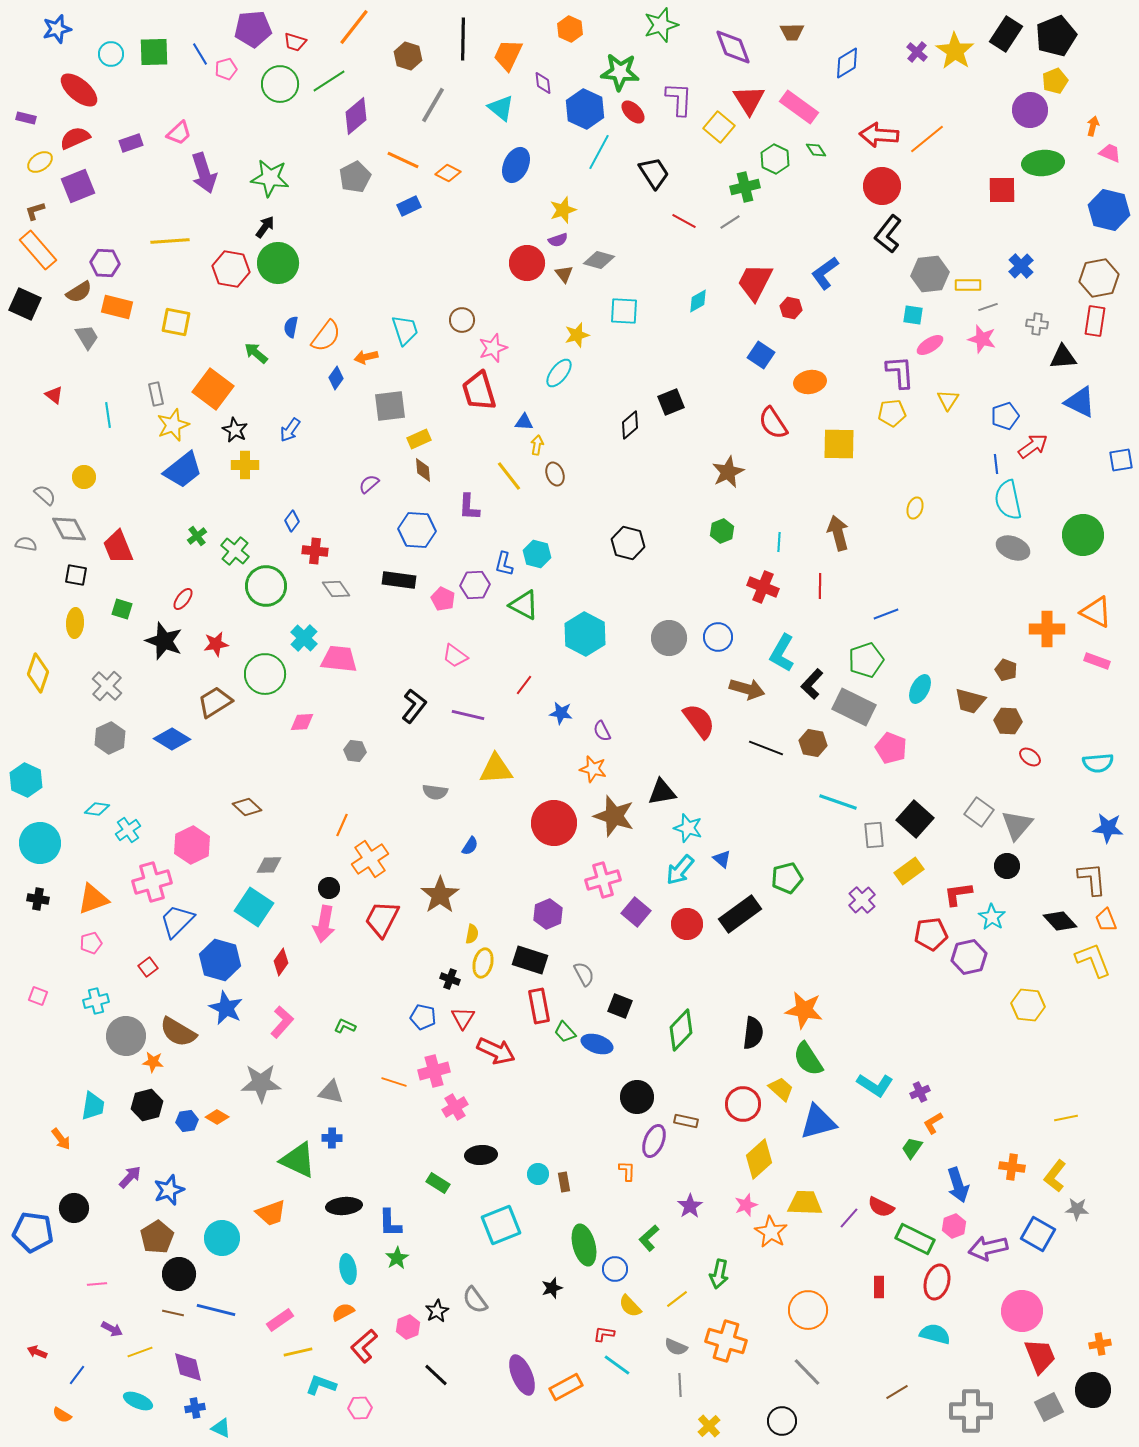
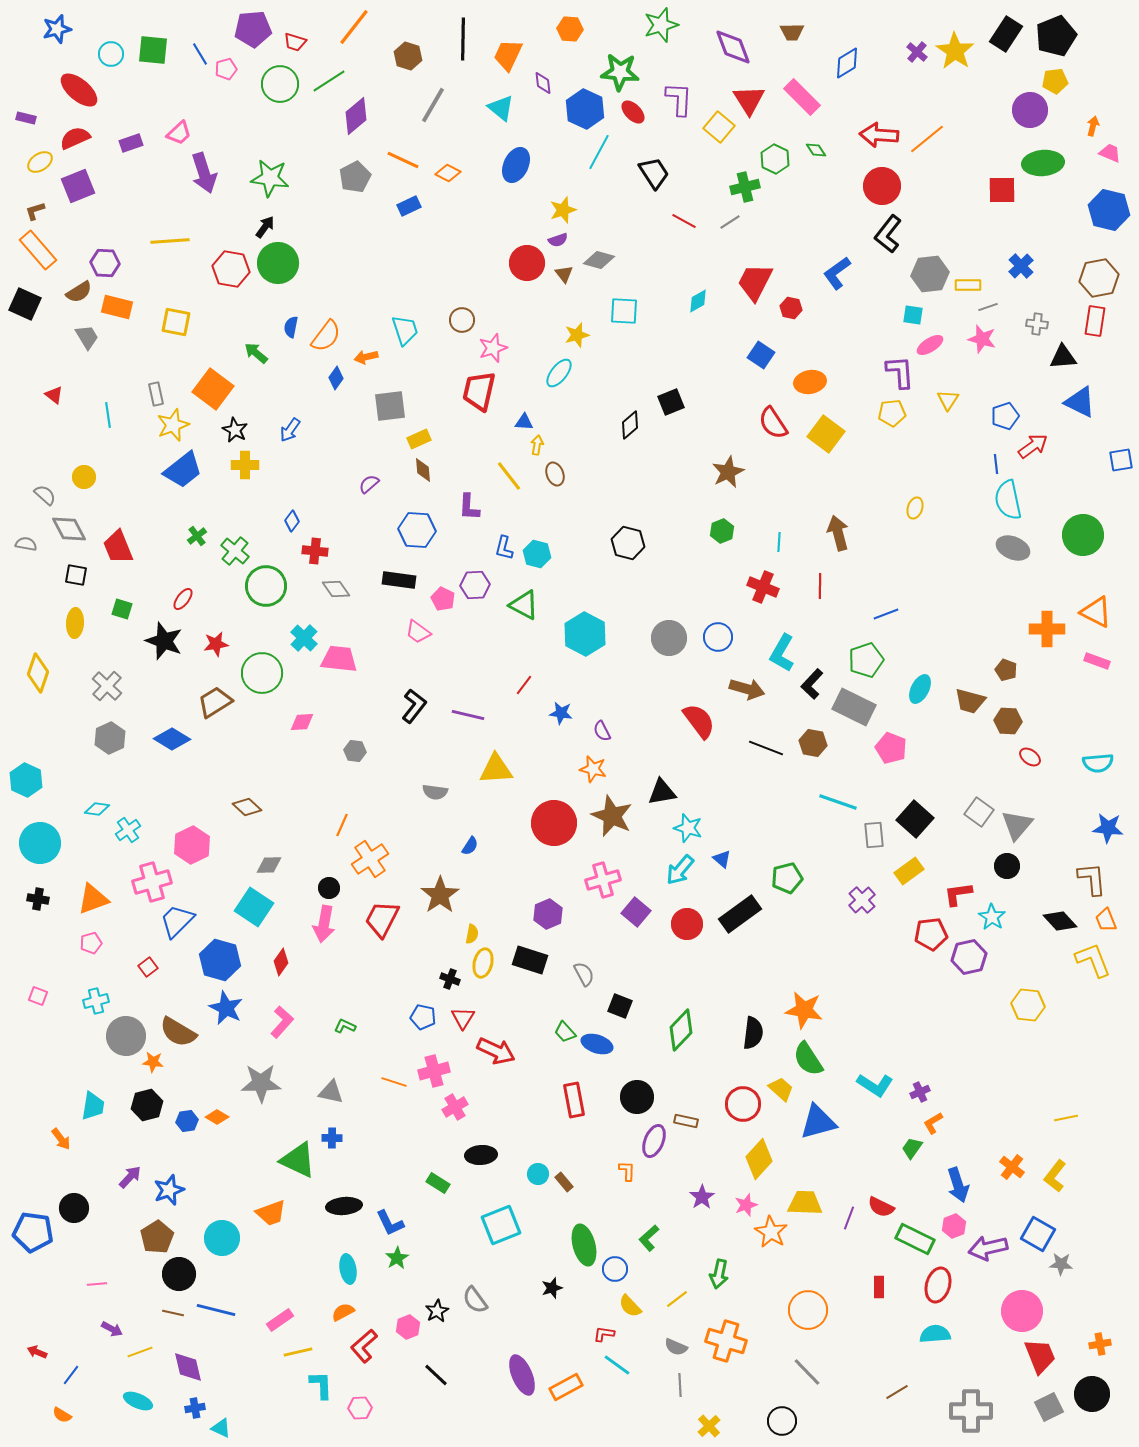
orange hexagon at (570, 29): rotated 20 degrees counterclockwise
green square at (154, 52): moved 1 px left, 2 px up; rotated 8 degrees clockwise
yellow pentagon at (1055, 81): rotated 15 degrees clockwise
pink rectangle at (799, 107): moved 3 px right, 10 px up; rotated 9 degrees clockwise
blue L-shape at (825, 273): moved 12 px right
red trapezoid at (479, 391): rotated 30 degrees clockwise
yellow square at (839, 444): moved 13 px left, 10 px up; rotated 36 degrees clockwise
blue L-shape at (504, 564): moved 16 px up
pink trapezoid at (455, 656): moved 37 px left, 24 px up
green circle at (265, 674): moved 3 px left, 1 px up
brown star at (614, 816): moved 2 px left; rotated 6 degrees clockwise
red rectangle at (539, 1006): moved 35 px right, 94 px down
yellow diamond at (759, 1159): rotated 6 degrees counterclockwise
orange cross at (1012, 1167): rotated 30 degrees clockwise
brown rectangle at (564, 1182): rotated 30 degrees counterclockwise
purple star at (690, 1206): moved 12 px right, 9 px up
gray star at (1077, 1209): moved 16 px left, 55 px down
purple line at (849, 1218): rotated 20 degrees counterclockwise
blue L-shape at (390, 1223): rotated 24 degrees counterclockwise
red ellipse at (937, 1282): moved 1 px right, 3 px down
cyan semicircle at (935, 1334): rotated 20 degrees counterclockwise
blue line at (77, 1375): moved 6 px left
cyan L-shape at (321, 1385): rotated 68 degrees clockwise
black circle at (1093, 1390): moved 1 px left, 4 px down
